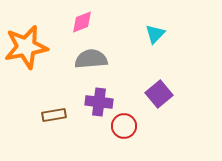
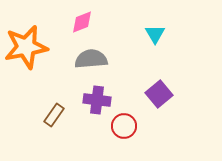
cyan triangle: rotated 15 degrees counterclockwise
purple cross: moved 2 px left, 2 px up
brown rectangle: rotated 45 degrees counterclockwise
